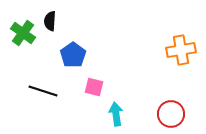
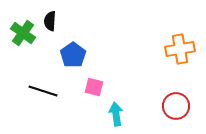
orange cross: moved 1 px left, 1 px up
red circle: moved 5 px right, 8 px up
